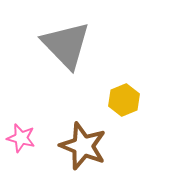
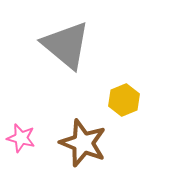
gray triangle: rotated 6 degrees counterclockwise
brown star: moved 3 px up
